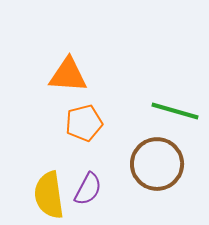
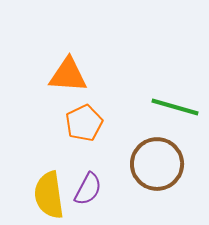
green line: moved 4 px up
orange pentagon: rotated 12 degrees counterclockwise
